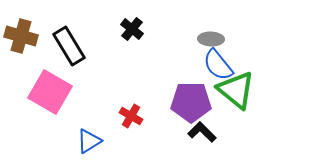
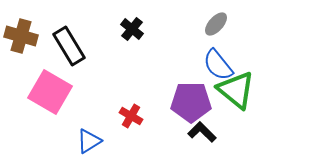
gray ellipse: moved 5 px right, 15 px up; rotated 50 degrees counterclockwise
